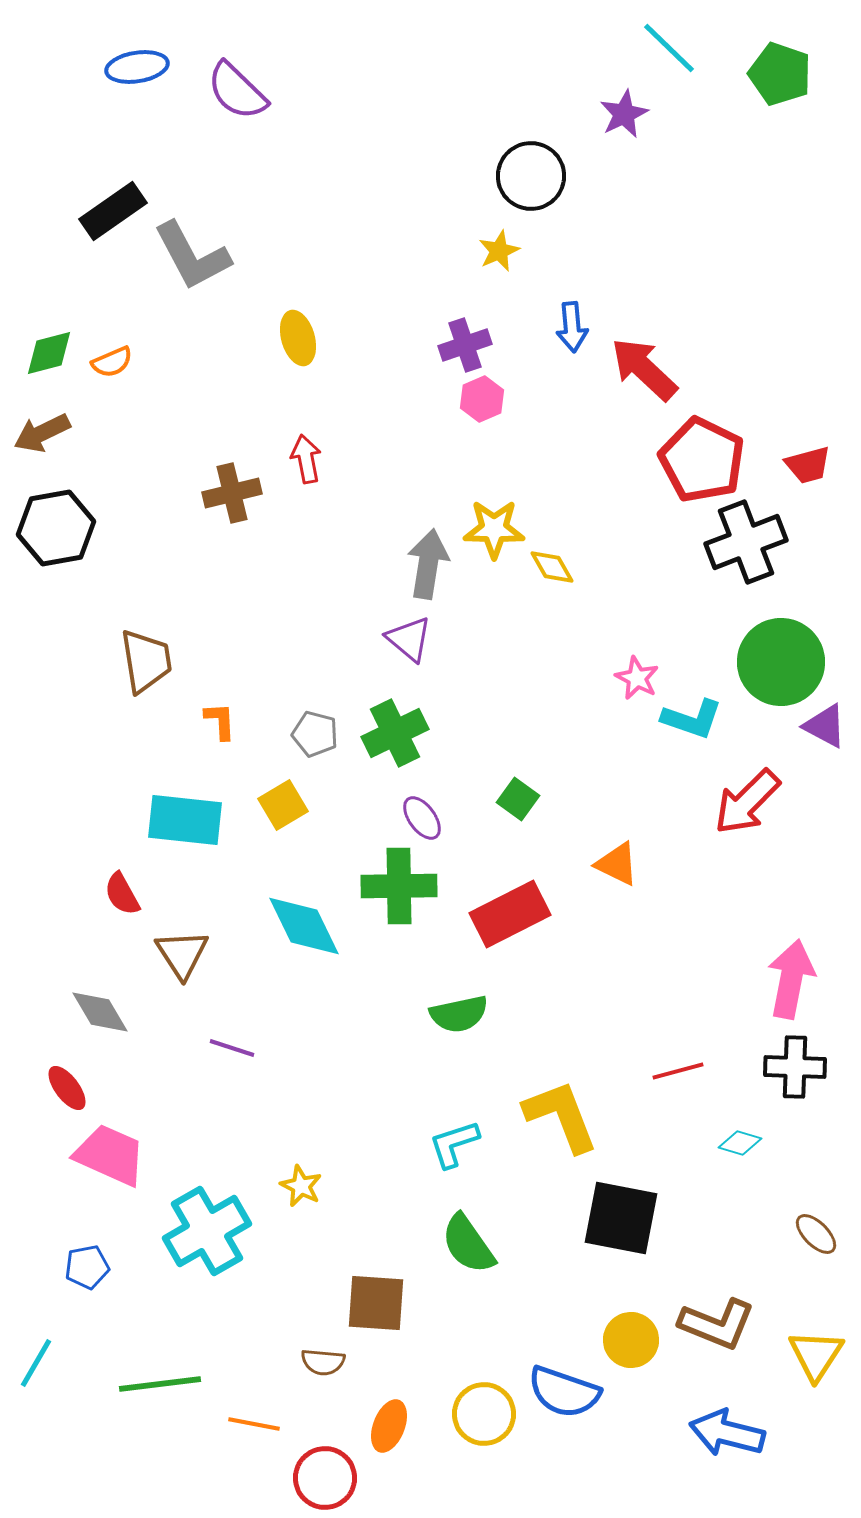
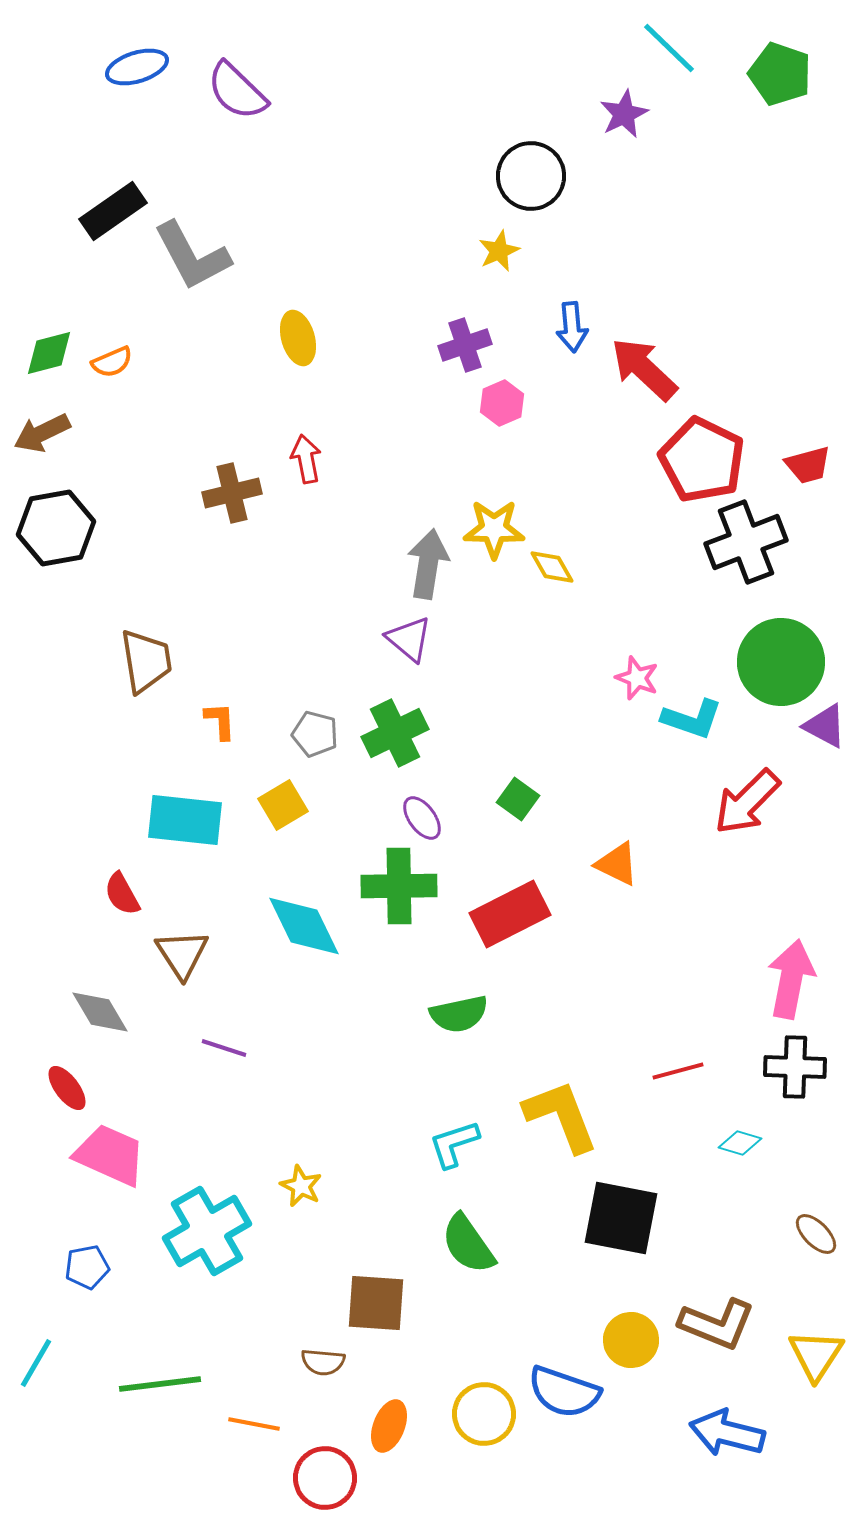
blue ellipse at (137, 67): rotated 8 degrees counterclockwise
pink hexagon at (482, 399): moved 20 px right, 4 px down
pink star at (637, 678): rotated 6 degrees counterclockwise
purple line at (232, 1048): moved 8 px left
